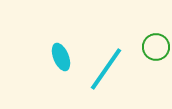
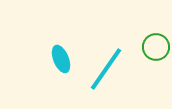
cyan ellipse: moved 2 px down
